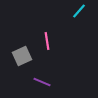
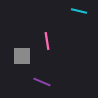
cyan line: rotated 63 degrees clockwise
gray square: rotated 24 degrees clockwise
